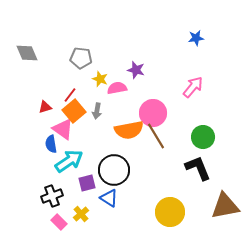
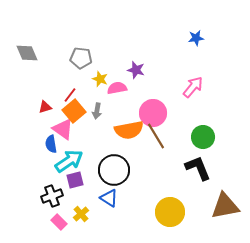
purple square: moved 12 px left, 3 px up
